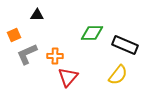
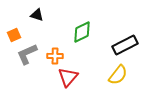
black triangle: rotated 16 degrees clockwise
green diamond: moved 10 px left, 1 px up; rotated 25 degrees counterclockwise
black rectangle: rotated 50 degrees counterclockwise
